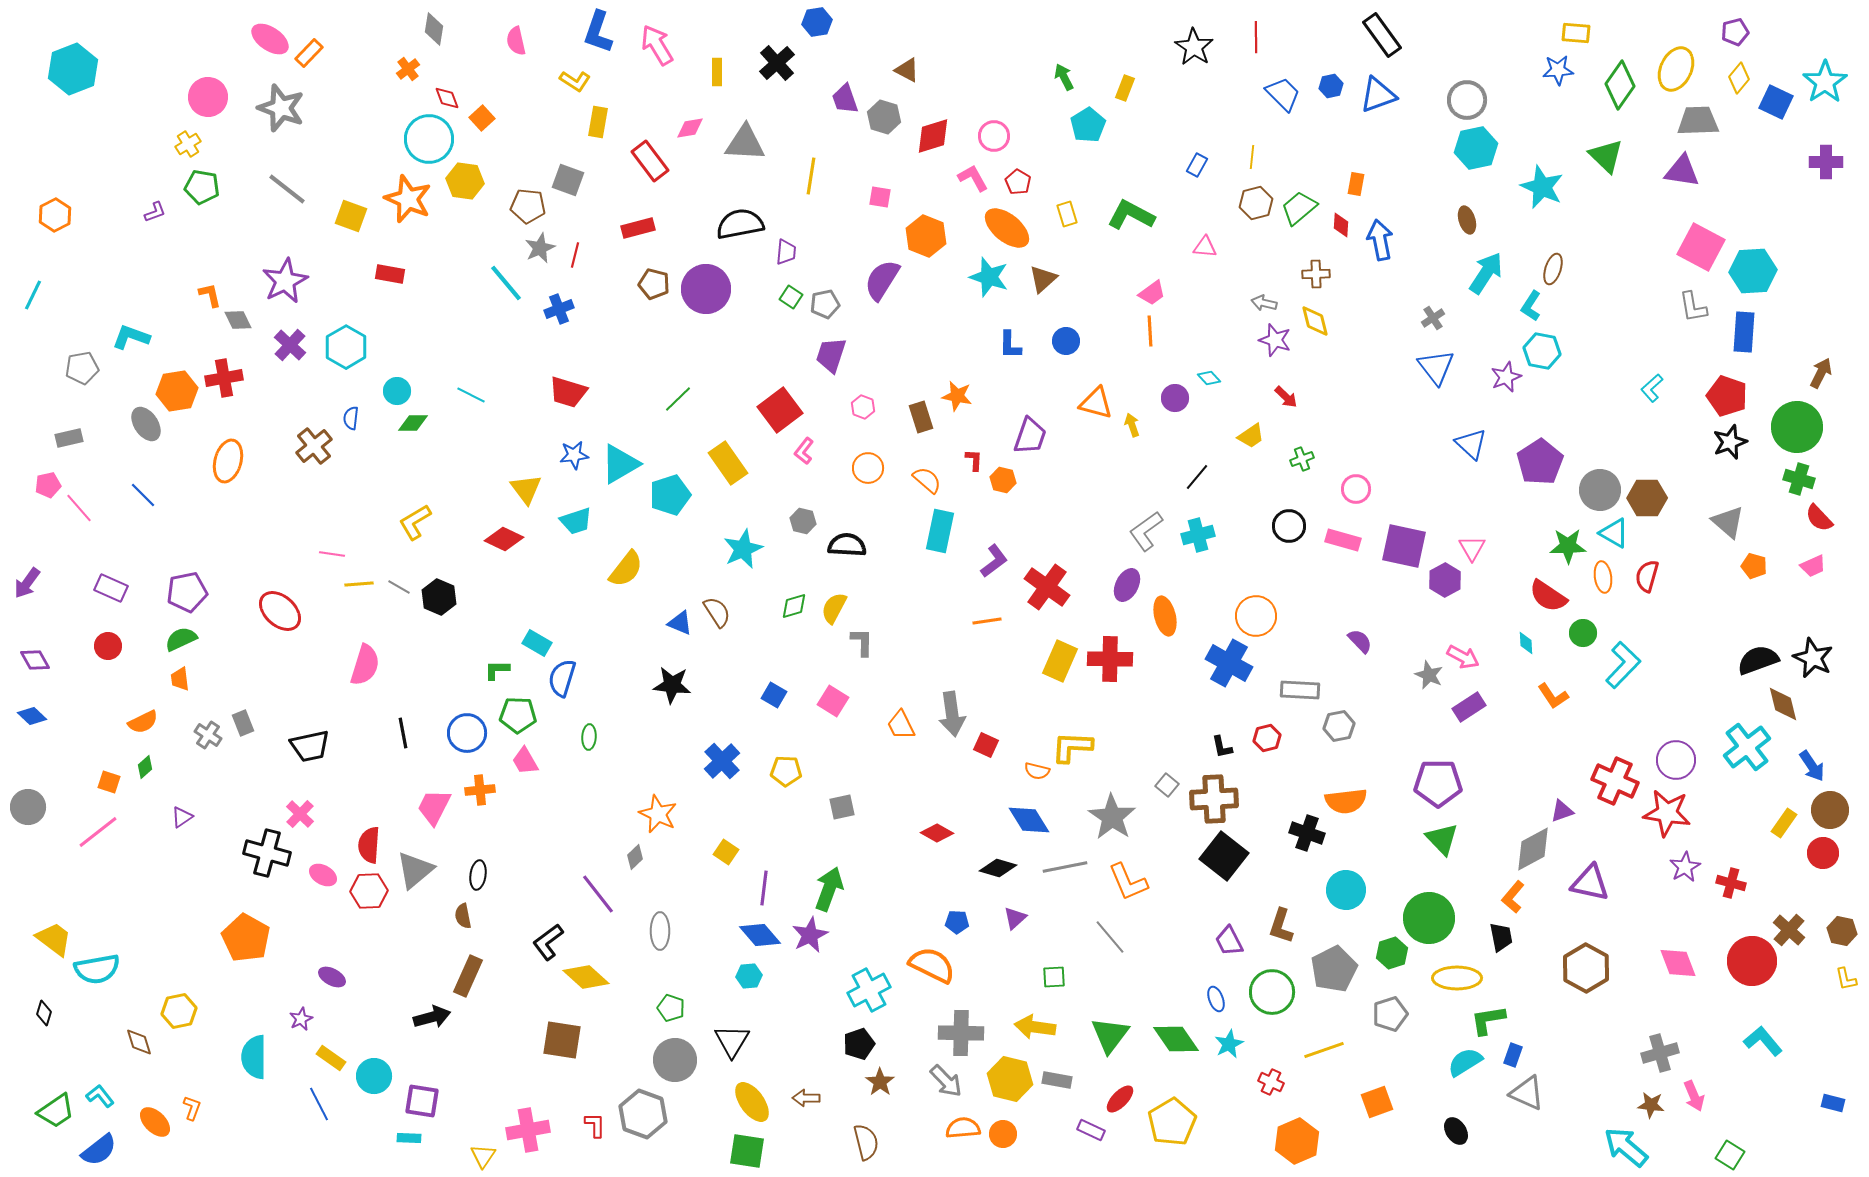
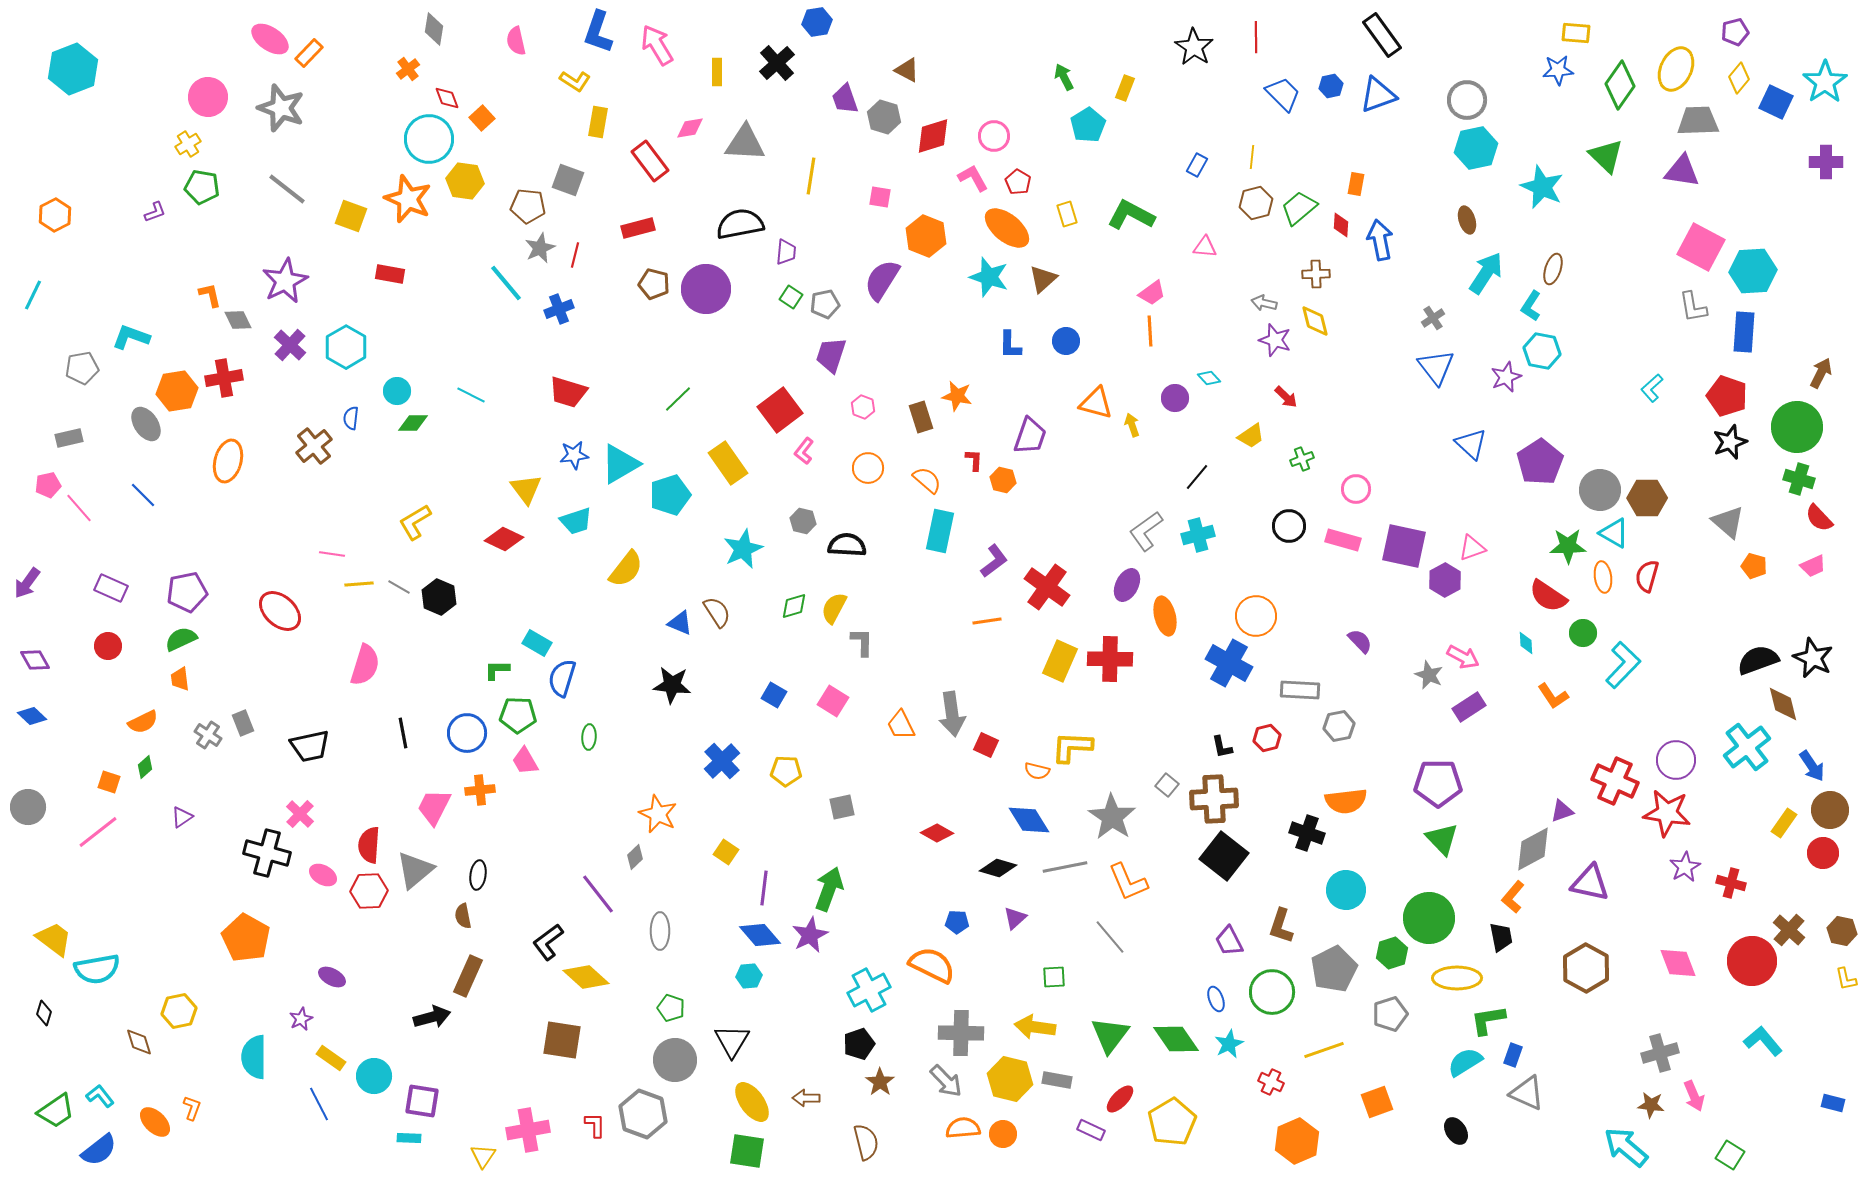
pink triangle at (1472, 548): rotated 40 degrees clockwise
